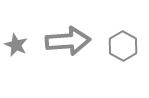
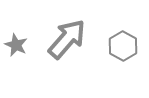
gray arrow: moved 1 px left, 2 px up; rotated 45 degrees counterclockwise
